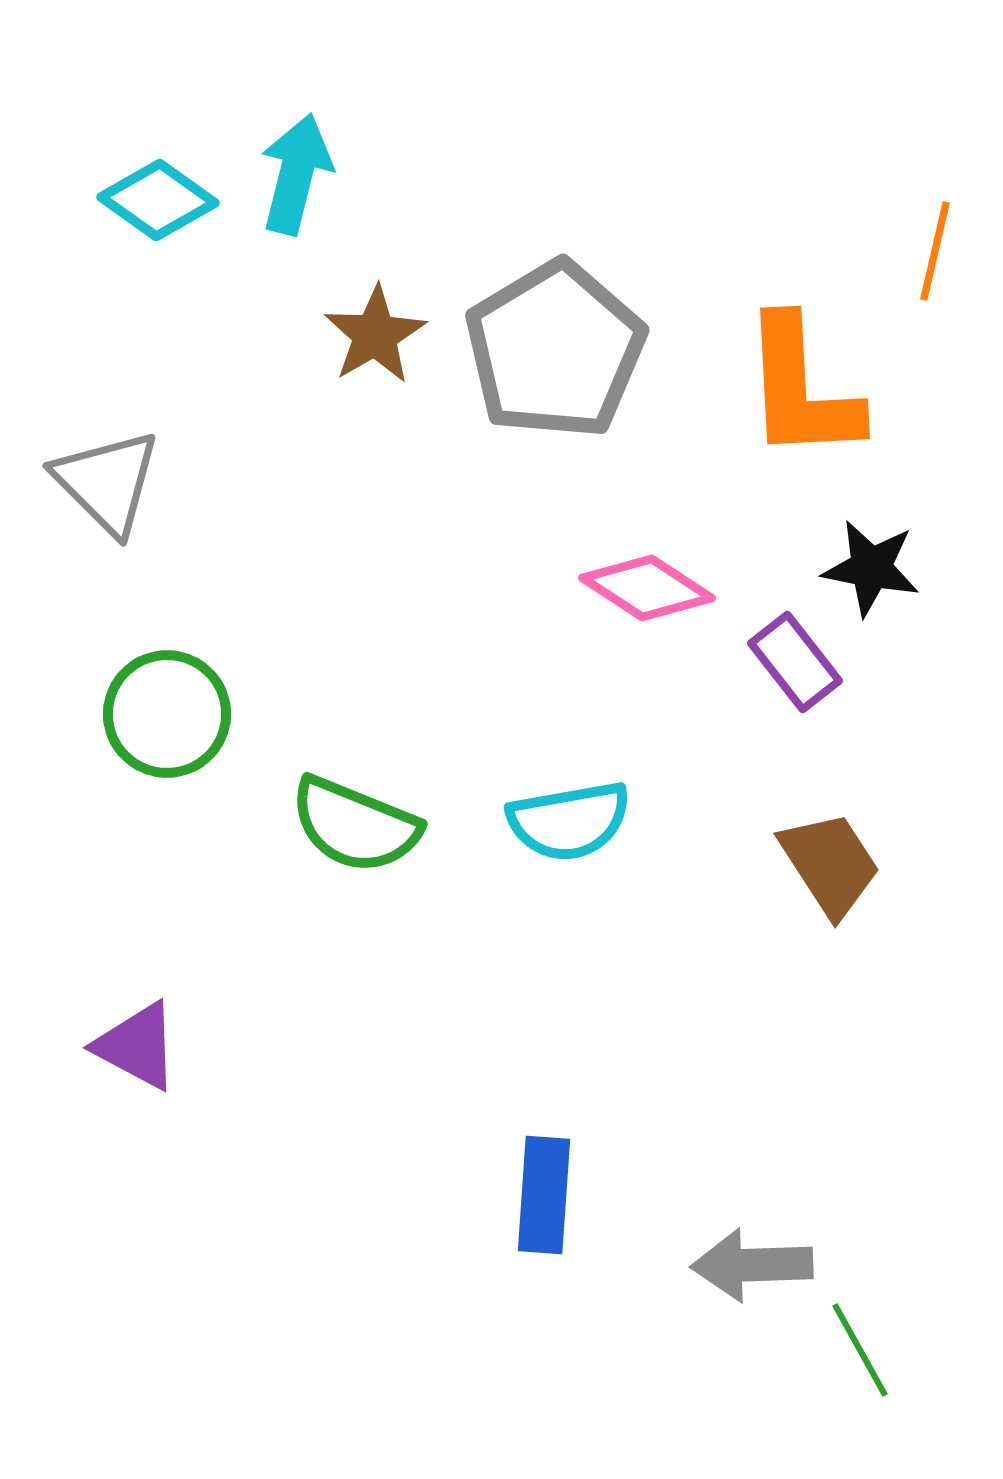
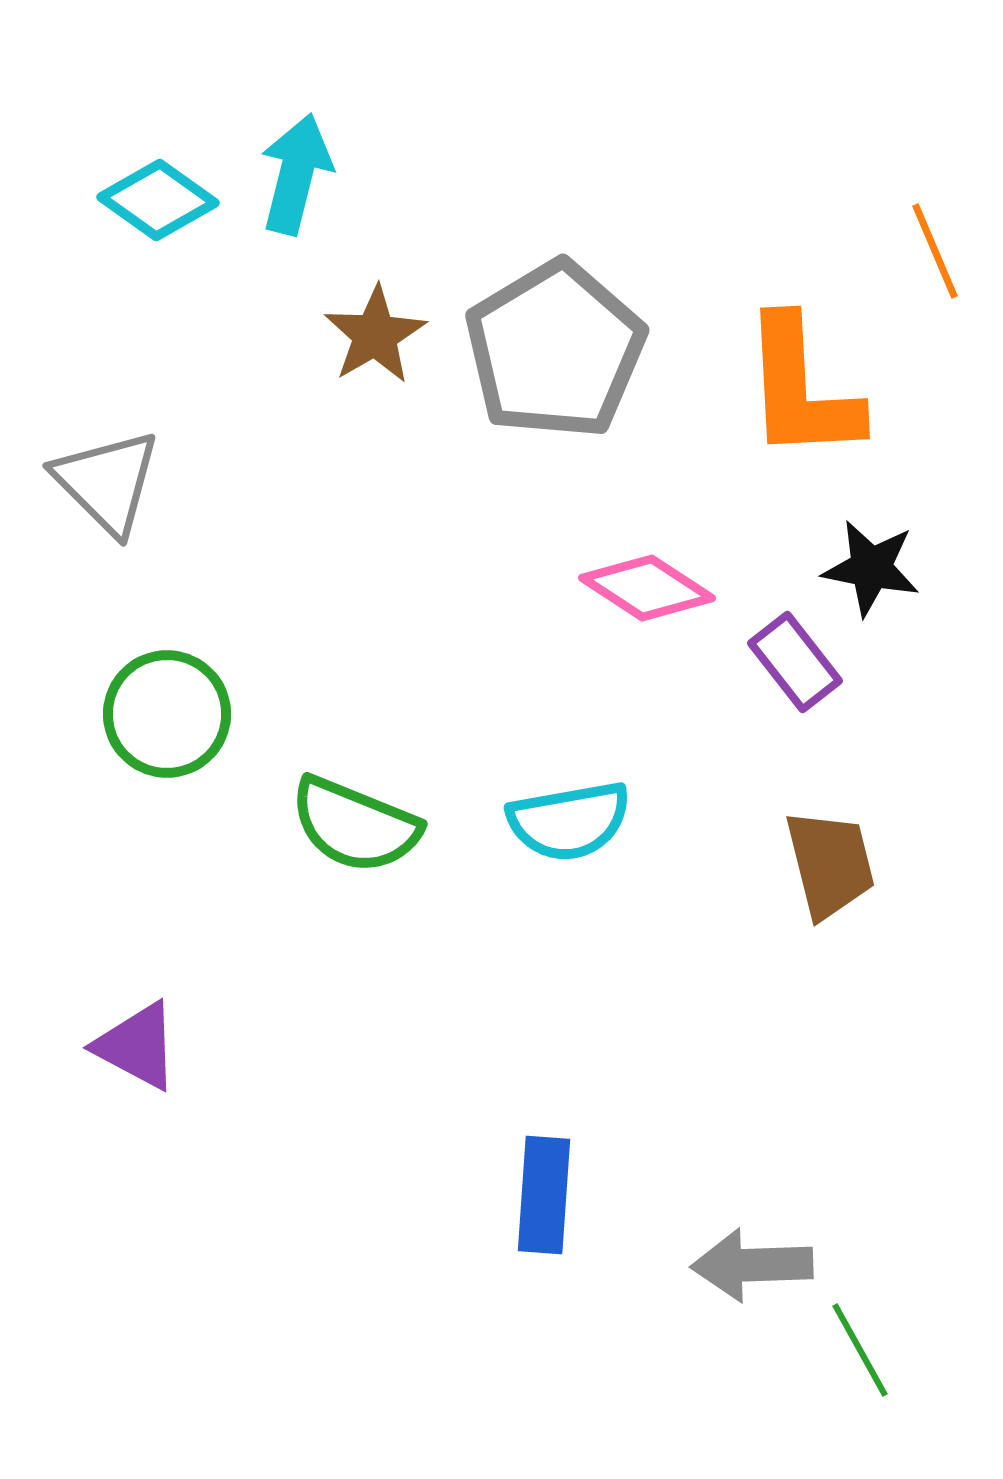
orange line: rotated 36 degrees counterclockwise
brown trapezoid: rotated 19 degrees clockwise
